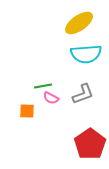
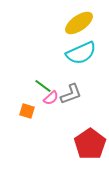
cyan semicircle: moved 5 px left, 1 px up; rotated 20 degrees counterclockwise
green line: rotated 48 degrees clockwise
gray L-shape: moved 12 px left
pink semicircle: rotated 70 degrees counterclockwise
orange square: rotated 14 degrees clockwise
